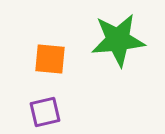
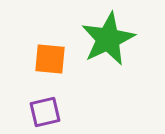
green star: moved 10 px left, 1 px up; rotated 20 degrees counterclockwise
